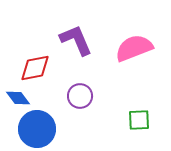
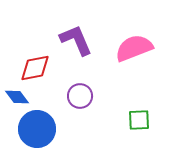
blue diamond: moved 1 px left, 1 px up
